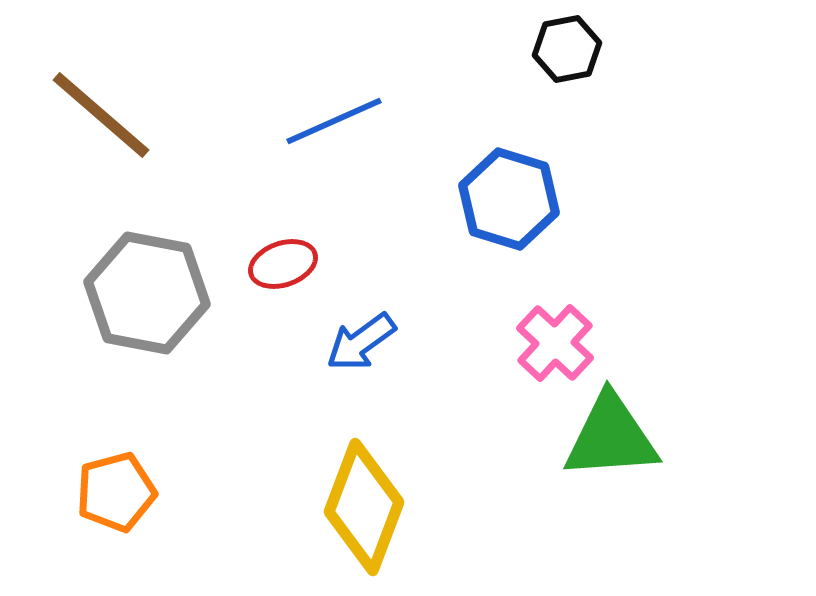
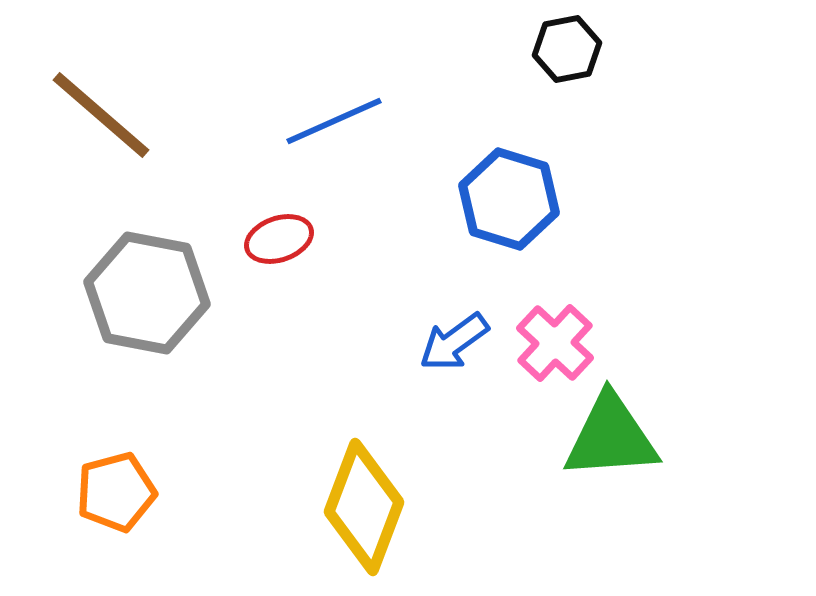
red ellipse: moved 4 px left, 25 px up
blue arrow: moved 93 px right
